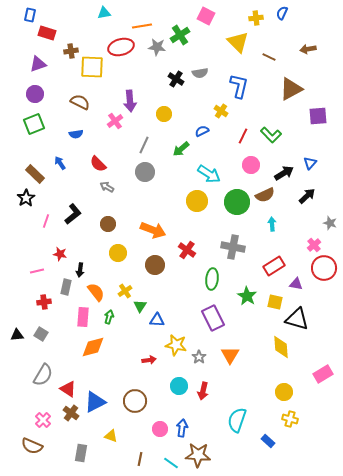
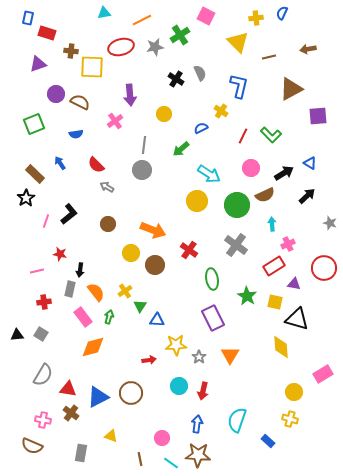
blue rectangle at (30, 15): moved 2 px left, 3 px down
orange line at (142, 26): moved 6 px up; rotated 18 degrees counterclockwise
gray star at (157, 47): moved 2 px left; rotated 18 degrees counterclockwise
brown cross at (71, 51): rotated 16 degrees clockwise
brown line at (269, 57): rotated 40 degrees counterclockwise
gray semicircle at (200, 73): rotated 105 degrees counterclockwise
purple circle at (35, 94): moved 21 px right
purple arrow at (130, 101): moved 6 px up
blue semicircle at (202, 131): moved 1 px left, 3 px up
gray line at (144, 145): rotated 18 degrees counterclockwise
blue triangle at (310, 163): rotated 40 degrees counterclockwise
red semicircle at (98, 164): moved 2 px left, 1 px down
pink circle at (251, 165): moved 3 px down
gray circle at (145, 172): moved 3 px left, 2 px up
green circle at (237, 202): moved 3 px down
black L-shape at (73, 214): moved 4 px left
pink cross at (314, 245): moved 26 px left, 1 px up; rotated 16 degrees clockwise
gray cross at (233, 247): moved 3 px right, 2 px up; rotated 25 degrees clockwise
red cross at (187, 250): moved 2 px right
yellow circle at (118, 253): moved 13 px right
green ellipse at (212, 279): rotated 15 degrees counterclockwise
purple triangle at (296, 284): moved 2 px left
gray rectangle at (66, 287): moved 4 px right, 2 px down
pink rectangle at (83, 317): rotated 42 degrees counterclockwise
yellow star at (176, 345): rotated 15 degrees counterclockwise
red triangle at (68, 389): rotated 24 degrees counterclockwise
yellow circle at (284, 392): moved 10 px right
brown circle at (135, 401): moved 4 px left, 8 px up
blue triangle at (95, 402): moved 3 px right, 5 px up
pink cross at (43, 420): rotated 35 degrees counterclockwise
blue arrow at (182, 428): moved 15 px right, 4 px up
pink circle at (160, 429): moved 2 px right, 9 px down
brown line at (140, 459): rotated 24 degrees counterclockwise
